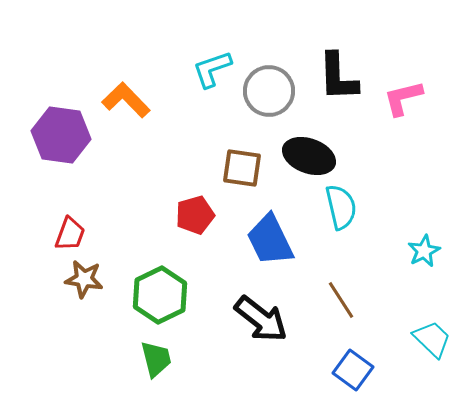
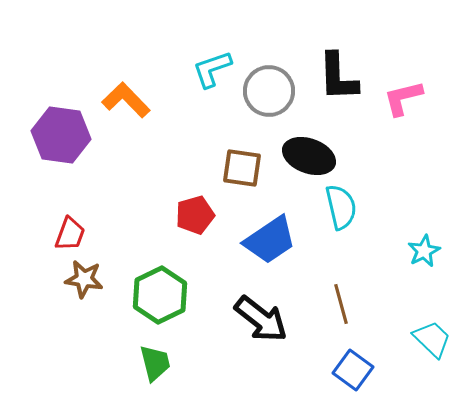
blue trapezoid: rotated 98 degrees counterclockwise
brown line: moved 4 px down; rotated 18 degrees clockwise
green trapezoid: moved 1 px left, 4 px down
